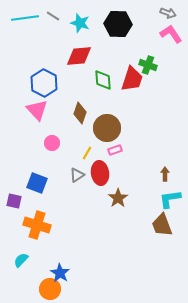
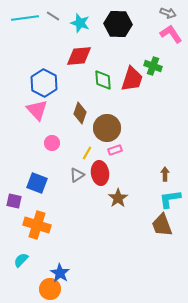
green cross: moved 5 px right, 1 px down
